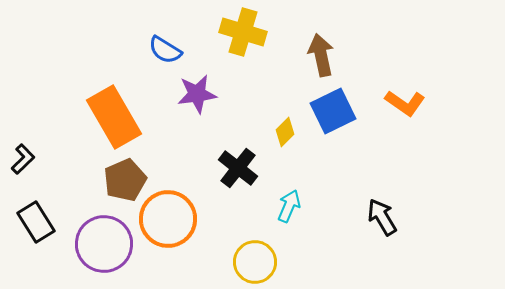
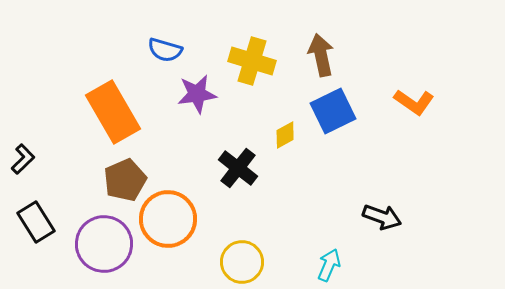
yellow cross: moved 9 px right, 29 px down
blue semicircle: rotated 16 degrees counterclockwise
orange L-shape: moved 9 px right, 1 px up
orange rectangle: moved 1 px left, 5 px up
yellow diamond: moved 3 px down; rotated 16 degrees clockwise
cyan arrow: moved 40 px right, 59 px down
black arrow: rotated 141 degrees clockwise
yellow circle: moved 13 px left
